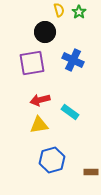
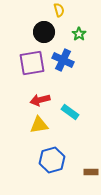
green star: moved 22 px down
black circle: moved 1 px left
blue cross: moved 10 px left
